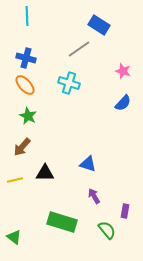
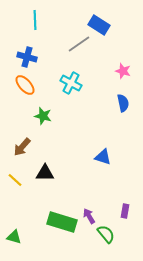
cyan line: moved 8 px right, 4 px down
gray line: moved 5 px up
blue cross: moved 1 px right, 1 px up
cyan cross: moved 2 px right; rotated 10 degrees clockwise
blue semicircle: rotated 54 degrees counterclockwise
green star: moved 15 px right; rotated 12 degrees counterclockwise
blue triangle: moved 15 px right, 7 px up
yellow line: rotated 56 degrees clockwise
purple arrow: moved 5 px left, 20 px down
green semicircle: moved 1 px left, 4 px down
green triangle: rotated 21 degrees counterclockwise
